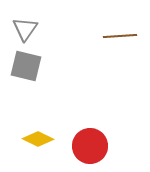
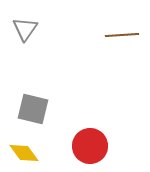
brown line: moved 2 px right, 1 px up
gray square: moved 7 px right, 43 px down
yellow diamond: moved 14 px left, 14 px down; rotated 28 degrees clockwise
